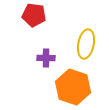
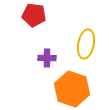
purple cross: moved 1 px right
orange hexagon: moved 1 px left, 2 px down
